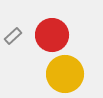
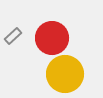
red circle: moved 3 px down
